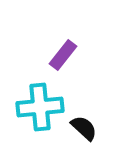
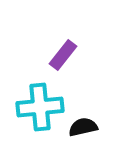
black semicircle: moved 1 px left, 1 px up; rotated 56 degrees counterclockwise
